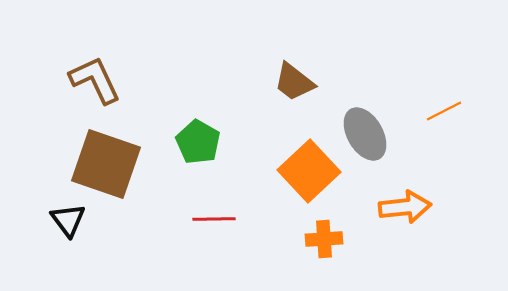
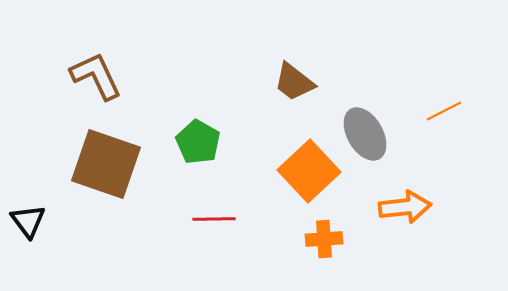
brown L-shape: moved 1 px right, 4 px up
black triangle: moved 40 px left, 1 px down
